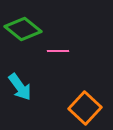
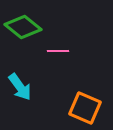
green diamond: moved 2 px up
orange square: rotated 20 degrees counterclockwise
